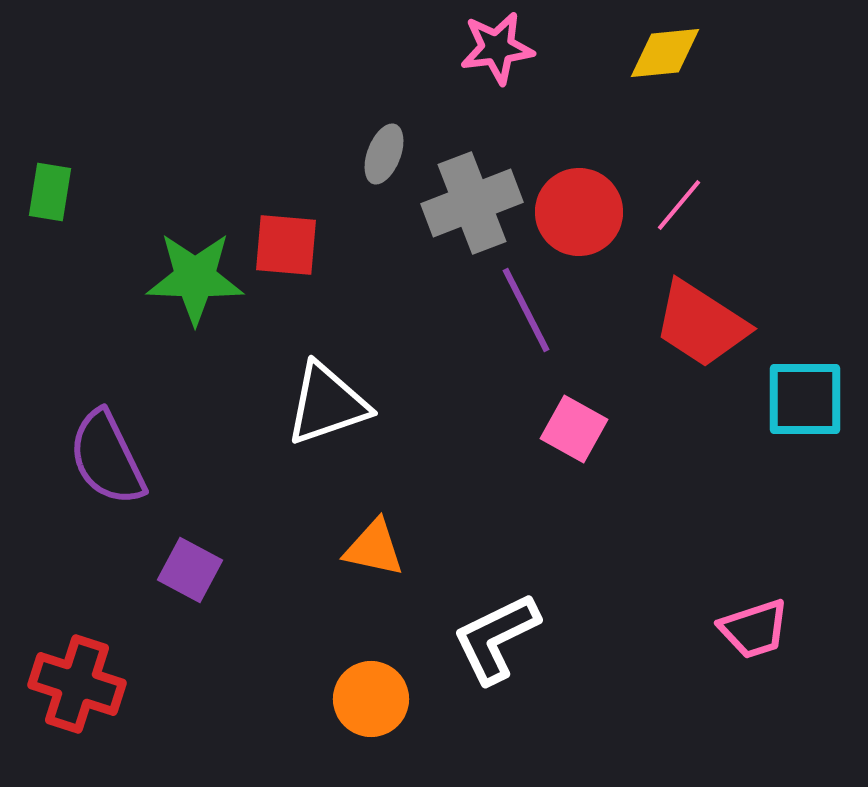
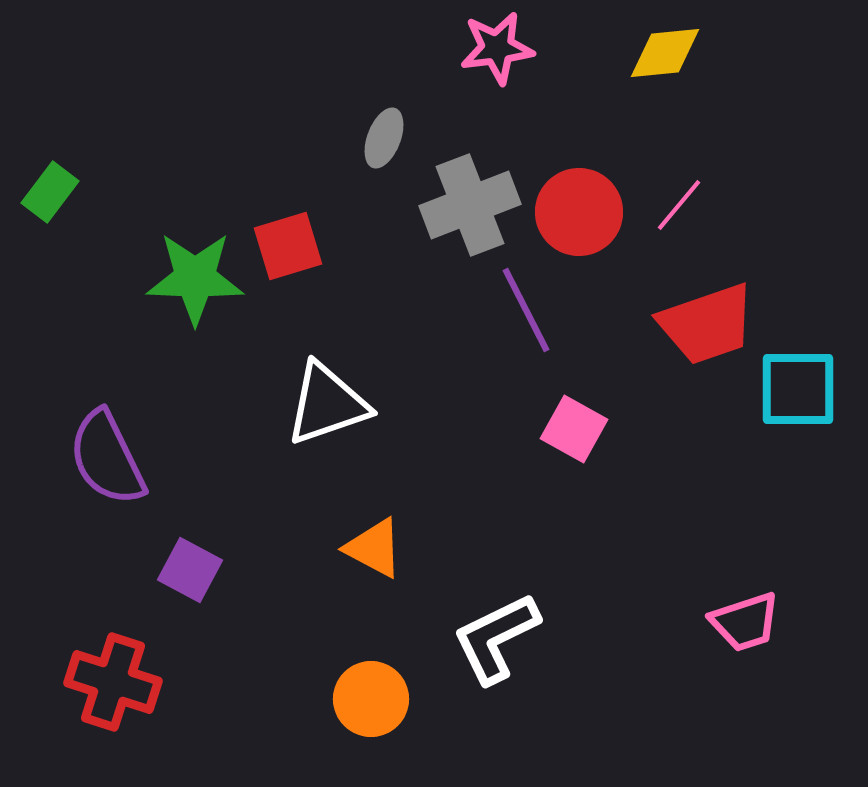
gray ellipse: moved 16 px up
green rectangle: rotated 28 degrees clockwise
gray cross: moved 2 px left, 2 px down
red square: moved 2 px right, 1 px down; rotated 22 degrees counterclockwise
red trapezoid: moved 6 px right; rotated 52 degrees counterclockwise
cyan square: moved 7 px left, 10 px up
orange triangle: rotated 16 degrees clockwise
pink trapezoid: moved 9 px left, 7 px up
red cross: moved 36 px right, 2 px up
